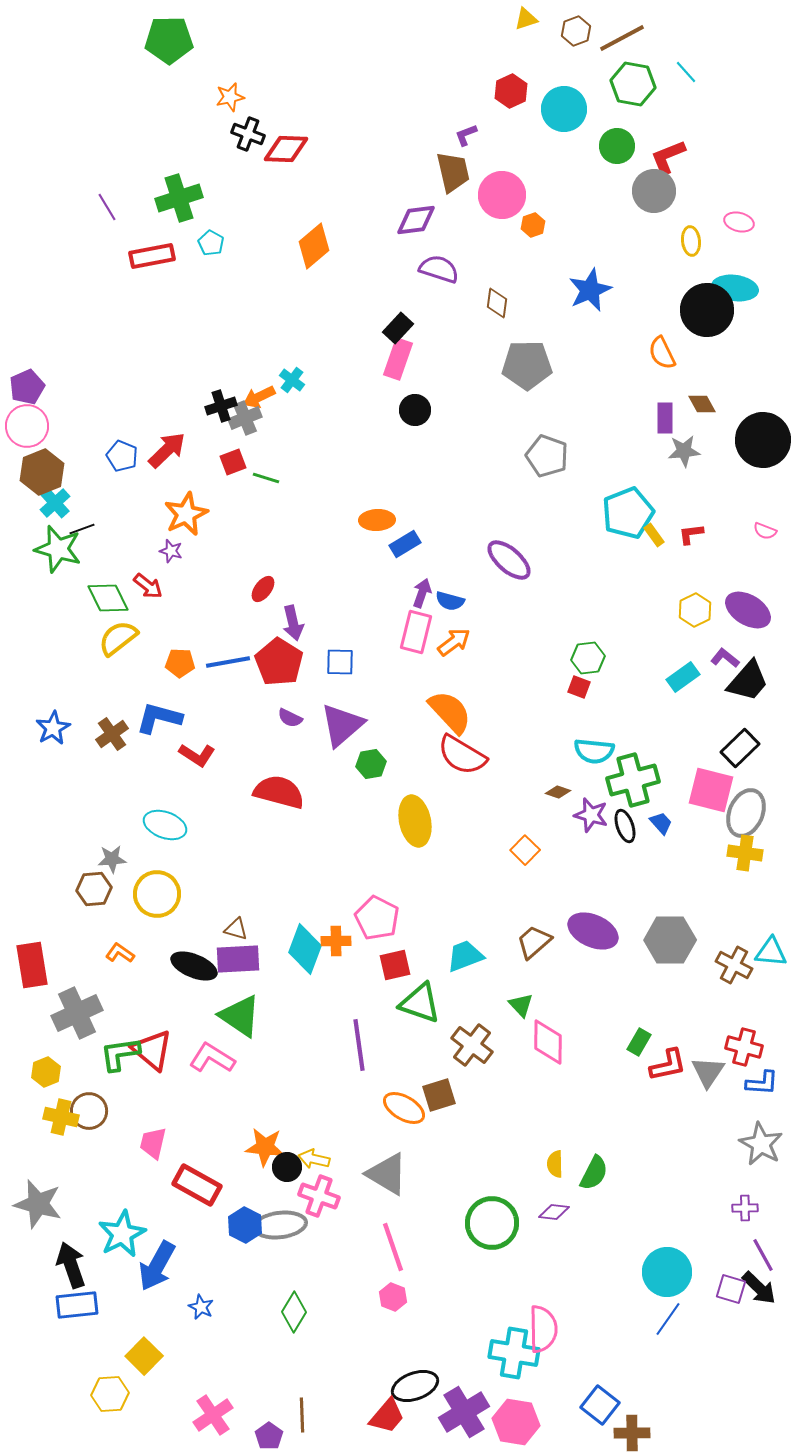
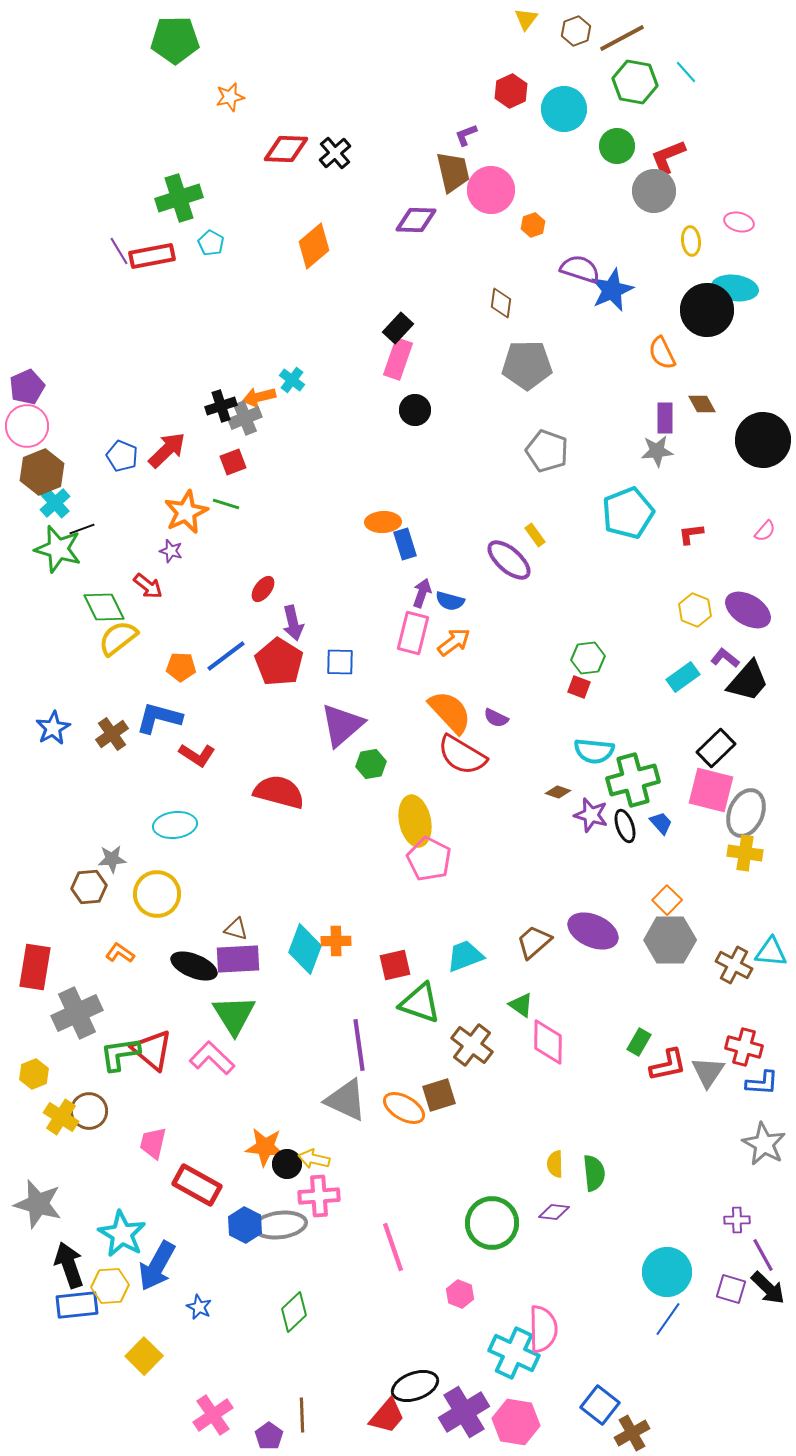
yellow triangle at (526, 19): rotated 35 degrees counterclockwise
green pentagon at (169, 40): moved 6 px right
green hexagon at (633, 84): moved 2 px right, 2 px up
black cross at (248, 134): moved 87 px right, 19 px down; rotated 28 degrees clockwise
pink circle at (502, 195): moved 11 px left, 5 px up
purple line at (107, 207): moved 12 px right, 44 px down
purple diamond at (416, 220): rotated 9 degrees clockwise
purple semicircle at (439, 269): moved 141 px right
blue star at (590, 290): moved 22 px right
brown diamond at (497, 303): moved 4 px right
orange arrow at (259, 397): rotated 12 degrees clockwise
gray star at (684, 451): moved 27 px left
gray pentagon at (547, 456): moved 5 px up
green line at (266, 478): moved 40 px left, 26 px down
orange star at (186, 514): moved 2 px up
orange ellipse at (377, 520): moved 6 px right, 2 px down
pink semicircle at (765, 531): rotated 70 degrees counterclockwise
yellow rectangle at (654, 535): moved 119 px left
blue rectangle at (405, 544): rotated 76 degrees counterclockwise
green diamond at (108, 598): moved 4 px left, 9 px down
yellow hexagon at (695, 610): rotated 12 degrees counterclockwise
pink rectangle at (416, 632): moved 3 px left, 1 px down
blue line at (228, 662): moved 2 px left, 6 px up; rotated 27 degrees counterclockwise
orange pentagon at (180, 663): moved 1 px right, 4 px down
purple semicircle at (290, 718): moved 206 px right
black rectangle at (740, 748): moved 24 px left
cyan ellipse at (165, 825): moved 10 px right; rotated 27 degrees counterclockwise
orange square at (525, 850): moved 142 px right, 50 px down
brown hexagon at (94, 889): moved 5 px left, 2 px up
pink pentagon at (377, 918): moved 52 px right, 59 px up
red rectangle at (32, 965): moved 3 px right, 2 px down; rotated 18 degrees clockwise
green triangle at (521, 1005): rotated 12 degrees counterclockwise
green triangle at (240, 1016): moved 6 px left, 1 px up; rotated 24 degrees clockwise
pink L-shape at (212, 1058): rotated 12 degrees clockwise
yellow hexagon at (46, 1072): moved 12 px left, 2 px down
yellow cross at (61, 1117): rotated 20 degrees clockwise
gray star at (761, 1144): moved 3 px right
black circle at (287, 1167): moved 3 px up
green semicircle at (594, 1173): rotated 33 degrees counterclockwise
gray triangle at (387, 1174): moved 41 px left, 74 px up; rotated 6 degrees counterclockwise
pink cross at (319, 1196): rotated 24 degrees counterclockwise
purple cross at (745, 1208): moved 8 px left, 12 px down
cyan star at (122, 1234): rotated 15 degrees counterclockwise
black arrow at (71, 1265): moved 2 px left
black arrow at (759, 1288): moved 9 px right
pink hexagon at (393, 1297): moved 67 px right, 3 px up
blue star at (201, 1307): moved 2 px left
green diamond at (294, 1312): rotated 15 degrees clockwise
cyan cross at (514, 1353): rotated 15 degrees clockwise
yellow hexagon at (110, 1394): moved 108 px up
brown cross at (632, 1433): rotated 28 degrees counterclockwise
